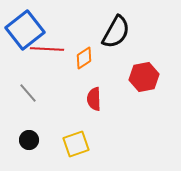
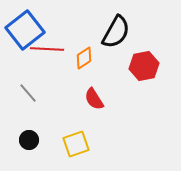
red hexagon: moved 11 px up
red semicircle: rotated 30 degrees counterclockwise
